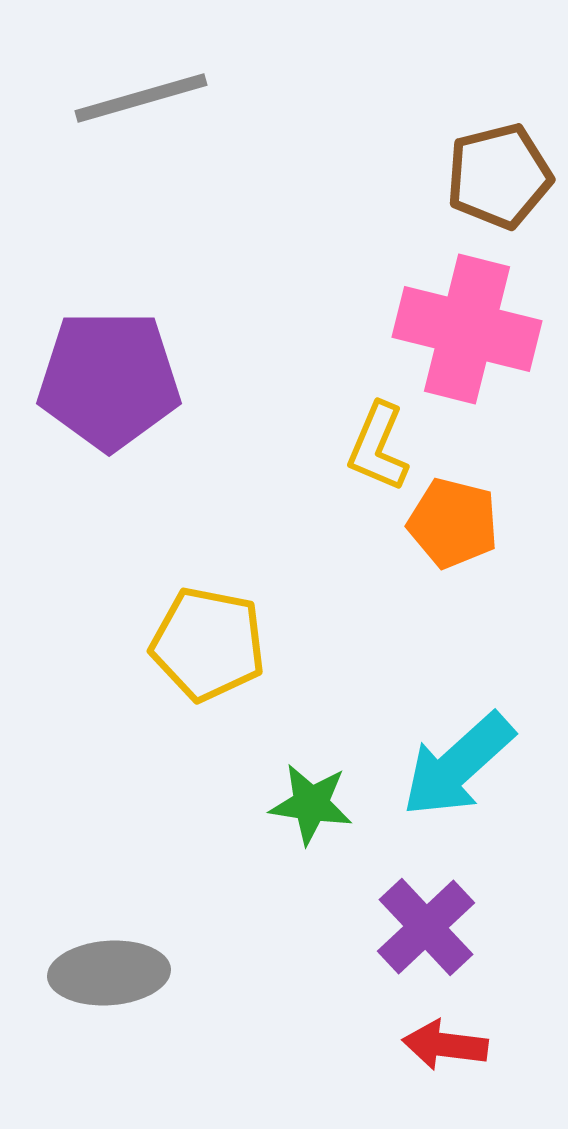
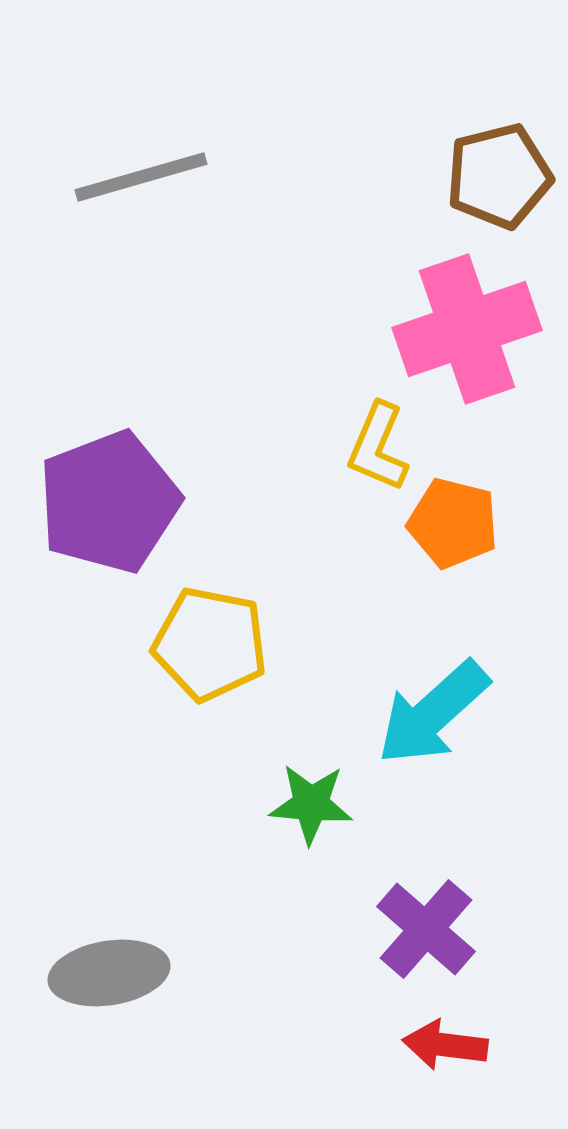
gray line: moved 79 px down
pink cross: rotated 33 degrees counterclockwise
purple pentagon: moved 122 px down; rotated 21 degrees counterclockwise
yellow pentagon: moved 2 px right
cyan arrow: moved 25 px left, 52 px up
green star: rotated 4 degrees counterclockwise
purple cross: moved 2 px down; rotated 6 degrees counterclockwise
gray ellipse: rotated 5 degrees counterclockwise
